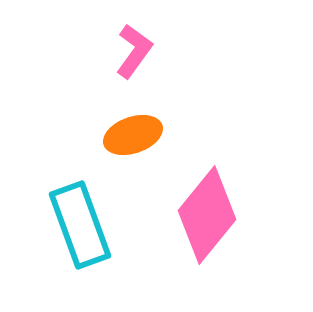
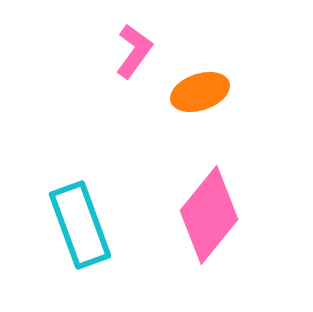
orange ellipse: moved 67 px right, 43 px up
pink diamond: moved 2 px right
